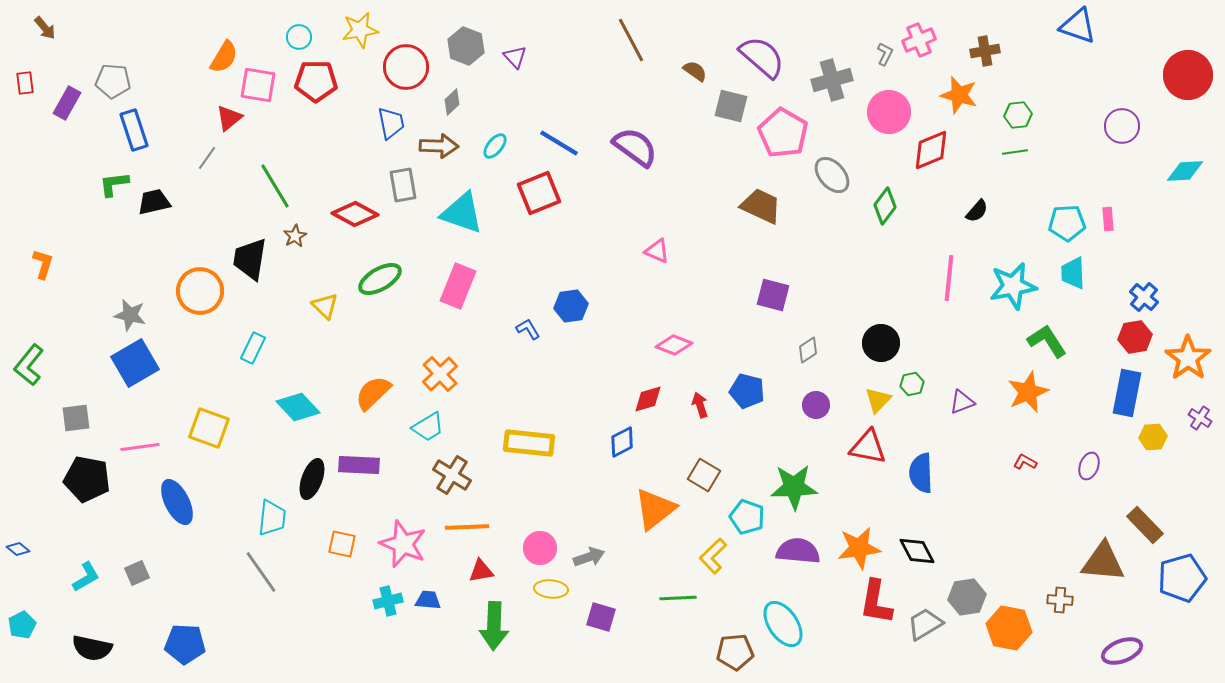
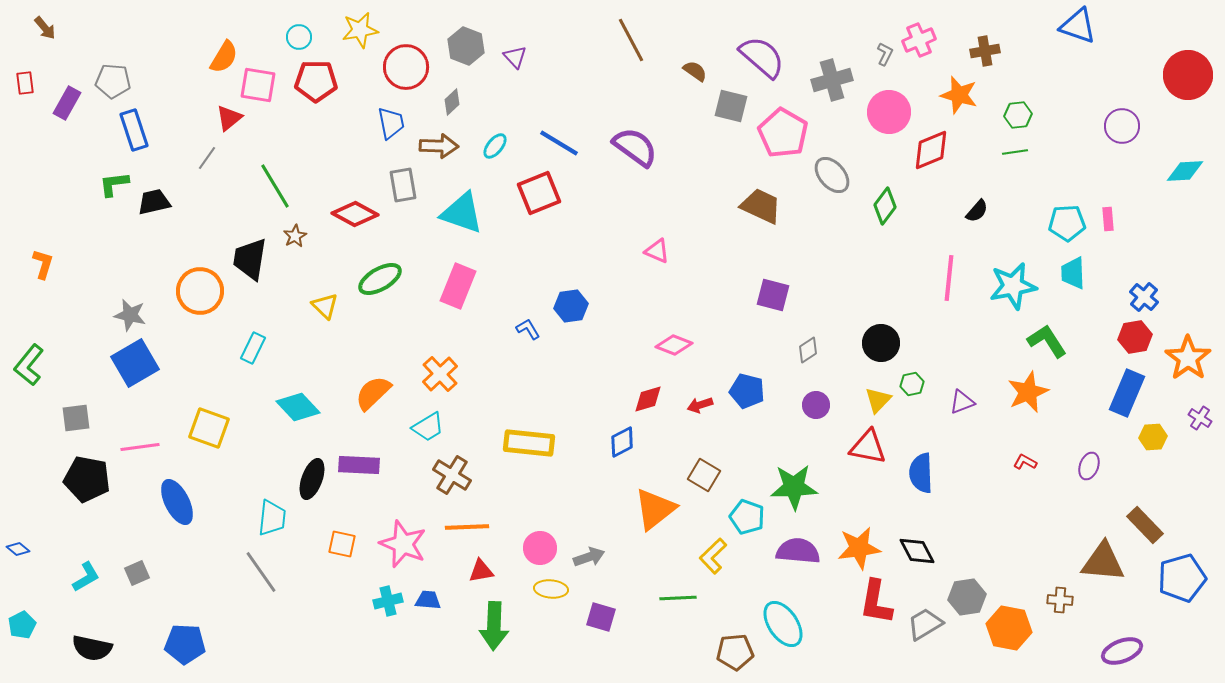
blue rectangle at (1127, 393): rotated 12 degrees clockwise
red arrow at (700, 405): rotated 90 degrees counterclockwise
